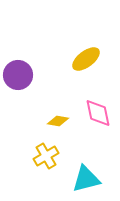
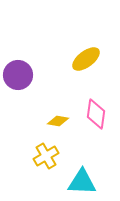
pink diamond: moved 2 px left, 1 px down; rotated 20 degrees clockwise
cyan triangle: moved 4 px left, 3 px down; rotated 16 degrees clockwise
